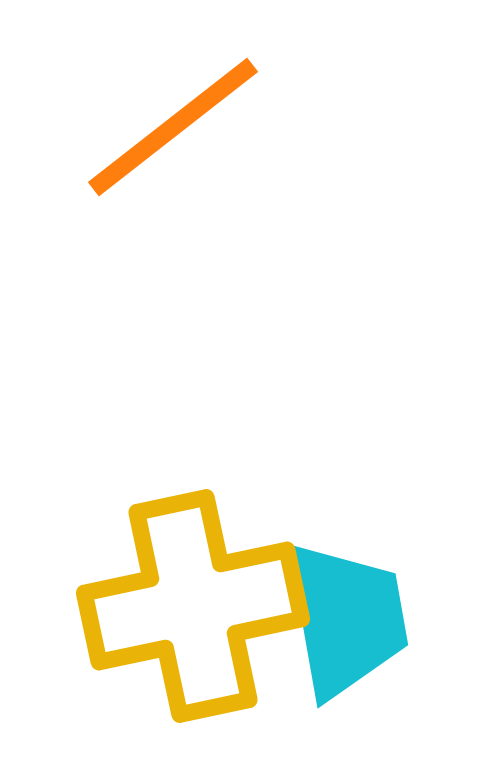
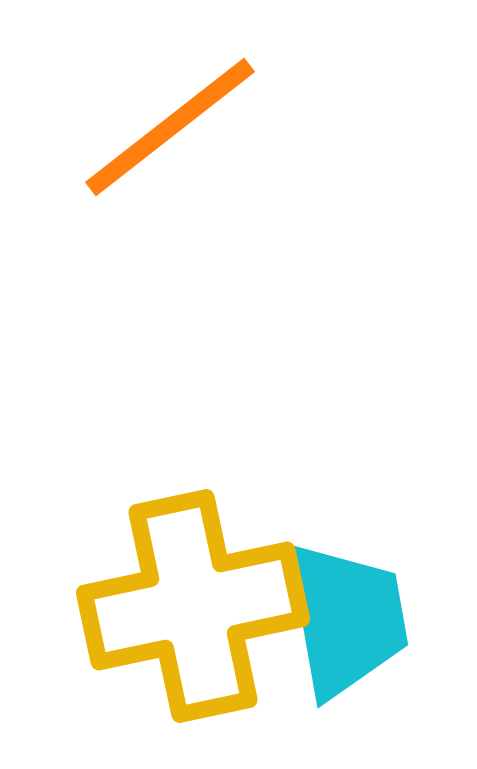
orange line: moved 3 px left
